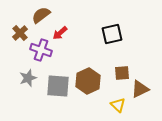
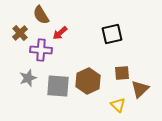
brown semicircle: rotated 84 degrees counterclockwise
purple cross: rotated 15 degrees counterclockwise
brown triangle: rotated 18 degrees counterclockwise
